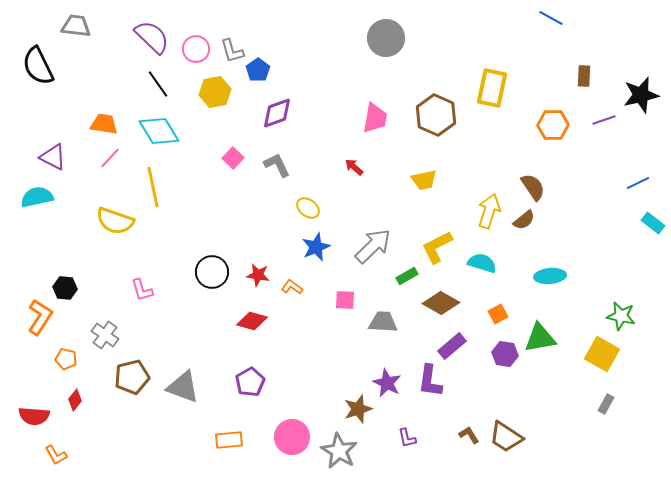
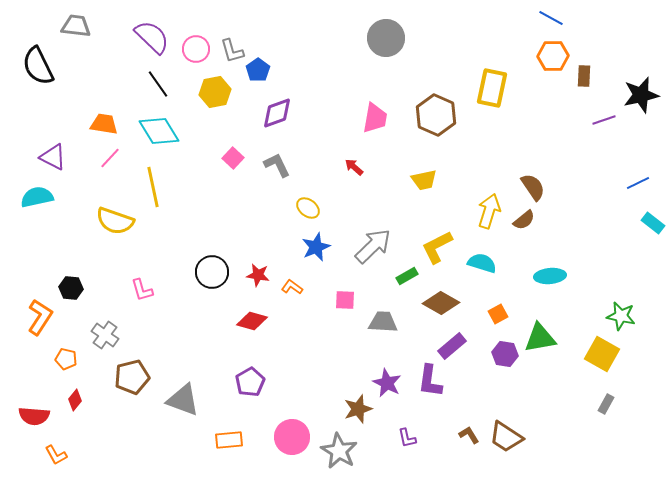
orange hexagon at (553, 125): moved 69 px up
black hexagon at (65, 288): moved 6 px right
gray triangle at (183, 387): moved 13 px down
